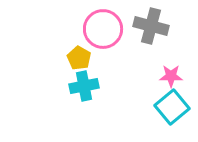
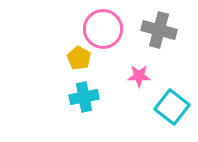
gray cross: moved 8 px right, 4 px down
pink star: moved 32 px left
cyan cross: moved 11 px down
cyan square: rotated 12 degrees counterclockwise
